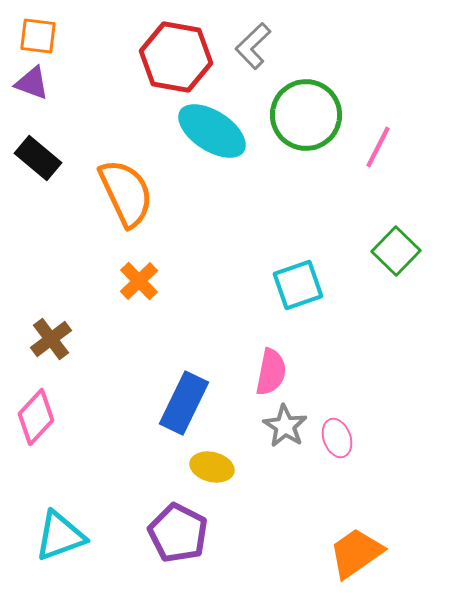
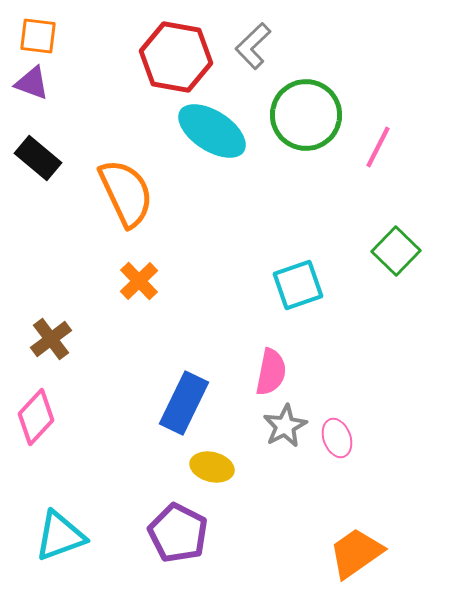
gray star: rotated 12 degrees clockwise
